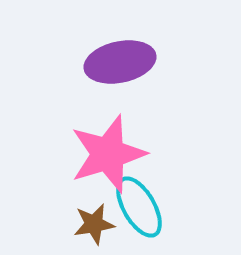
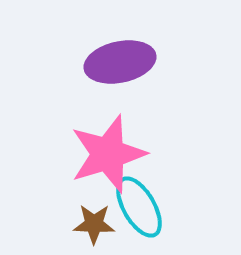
brown star: rotated 12 degrees clockwise
